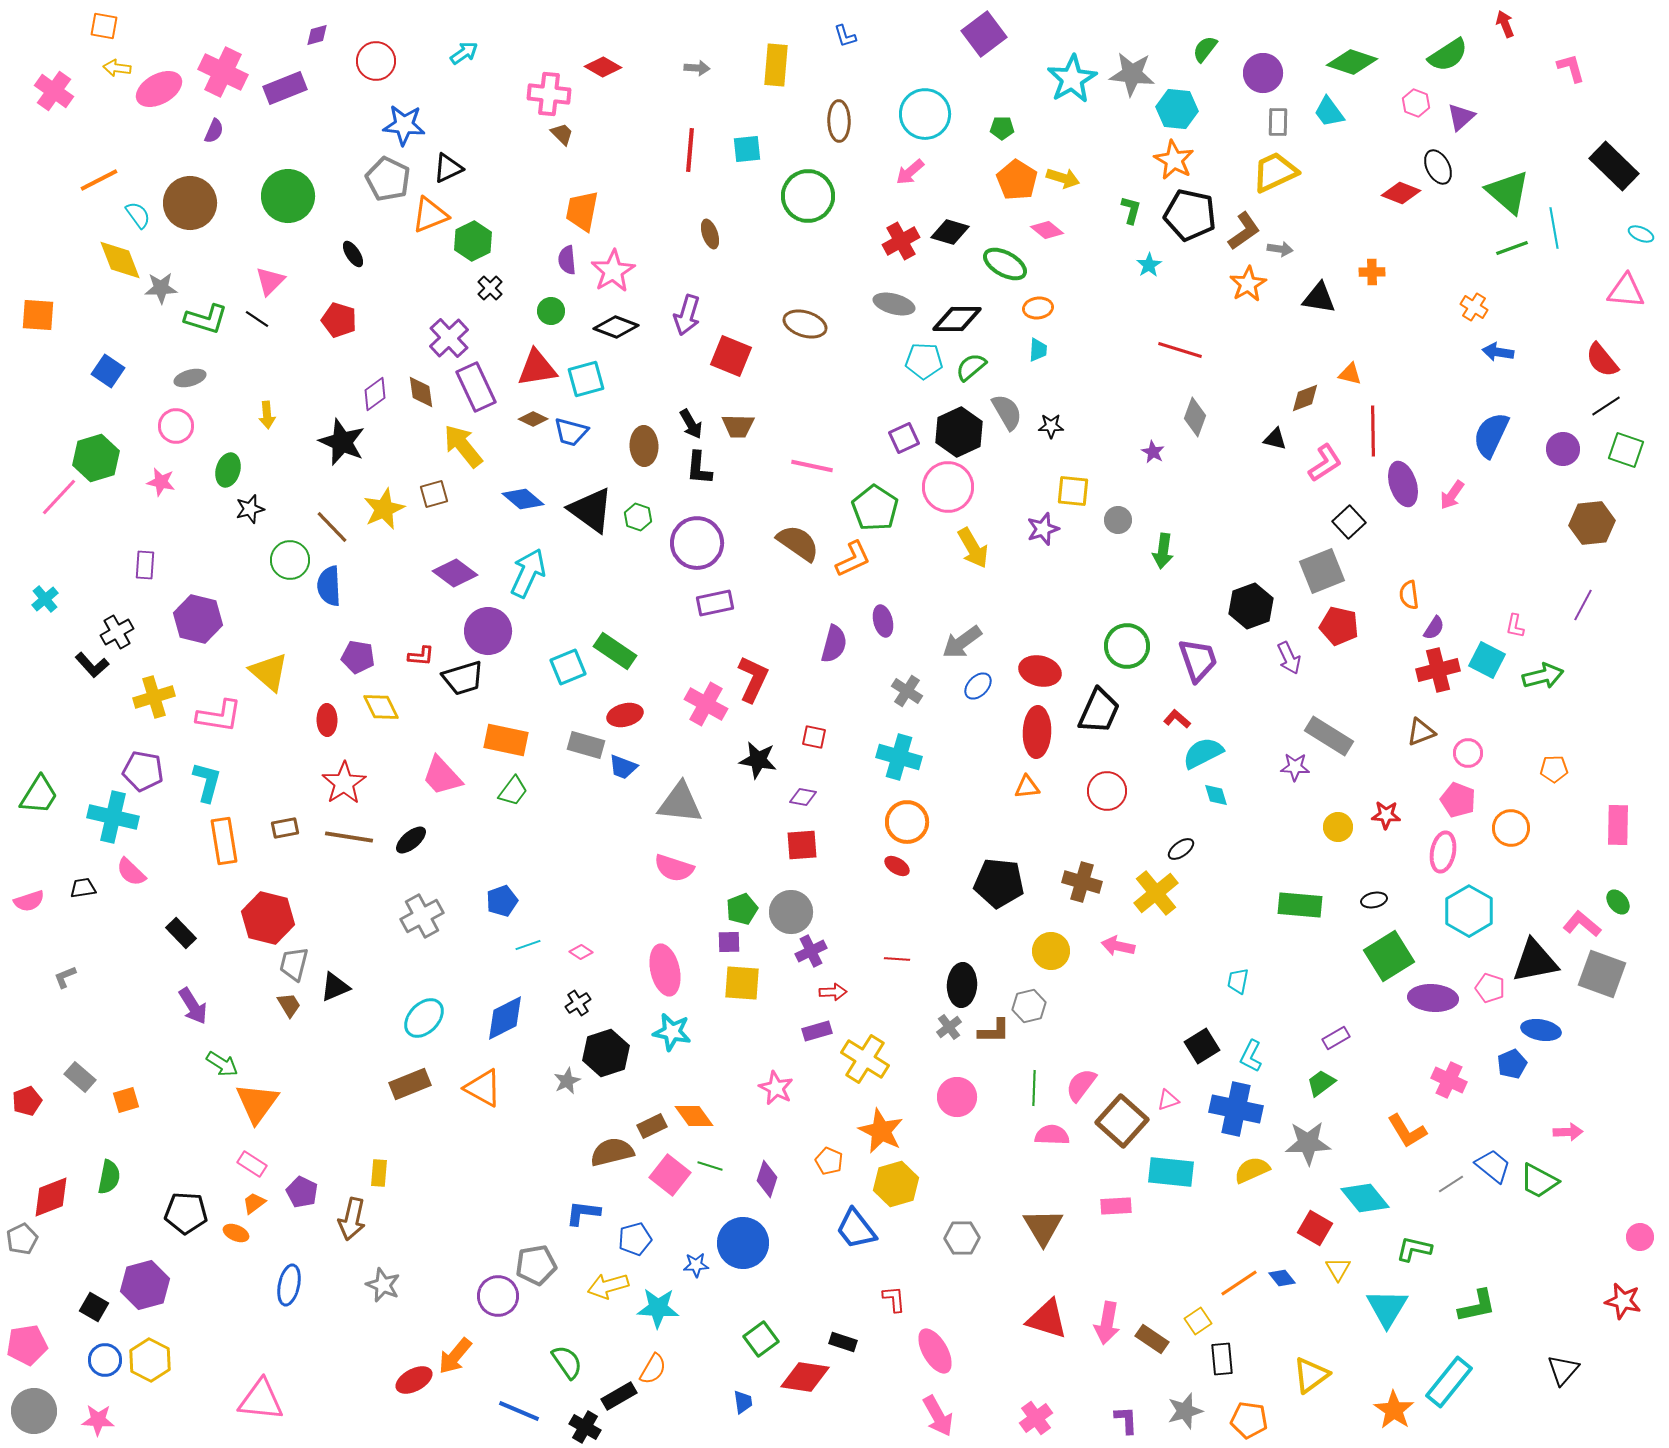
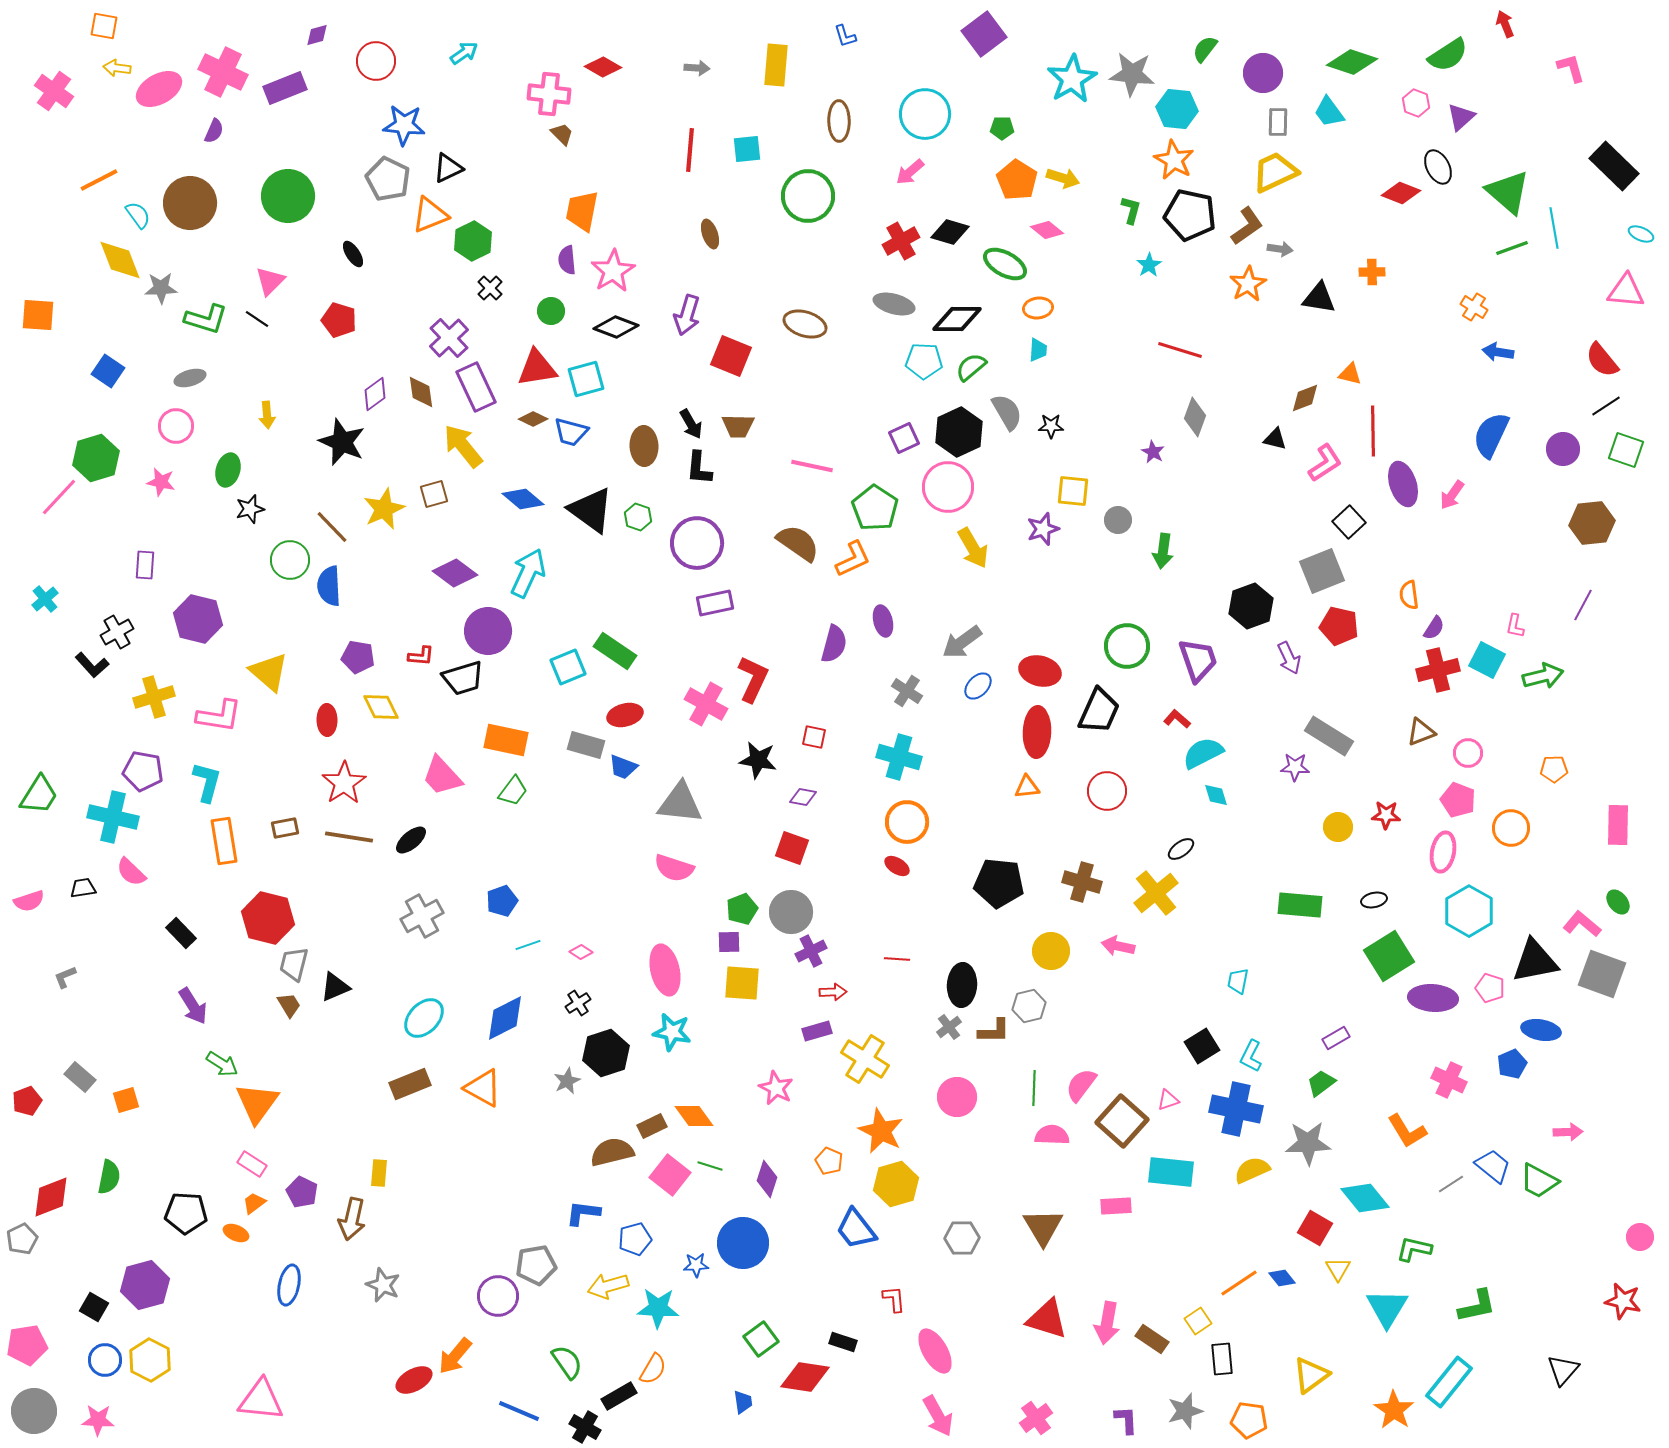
brown L-shape at (1244, 231): moved 3 px right, 5 px up
red square at (802, 845): moved 10 px left, 3 px down; rotated 24 degrees clockwise
